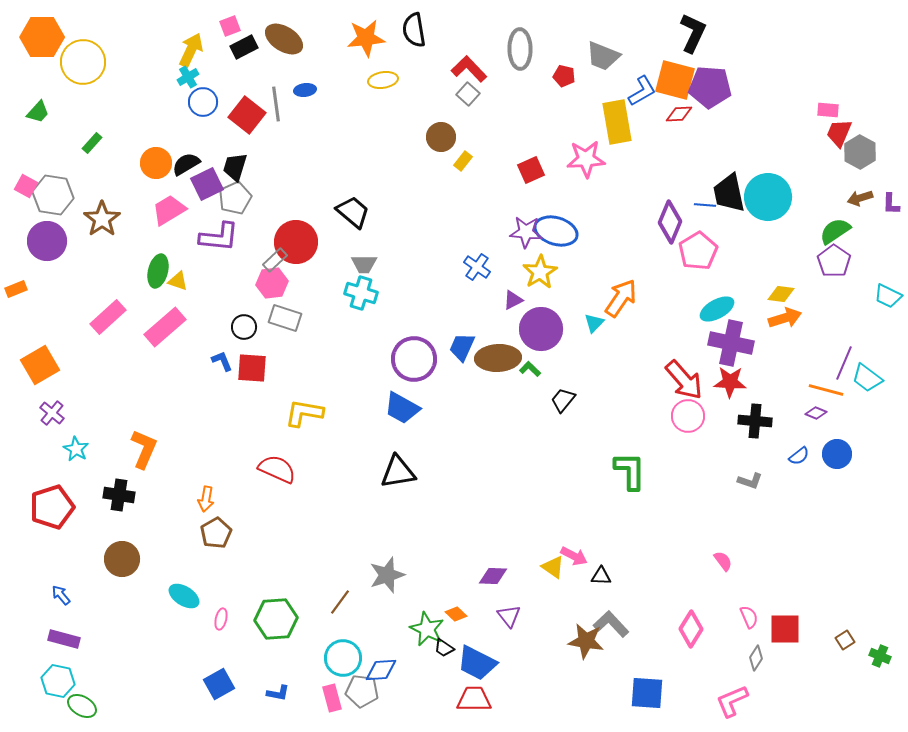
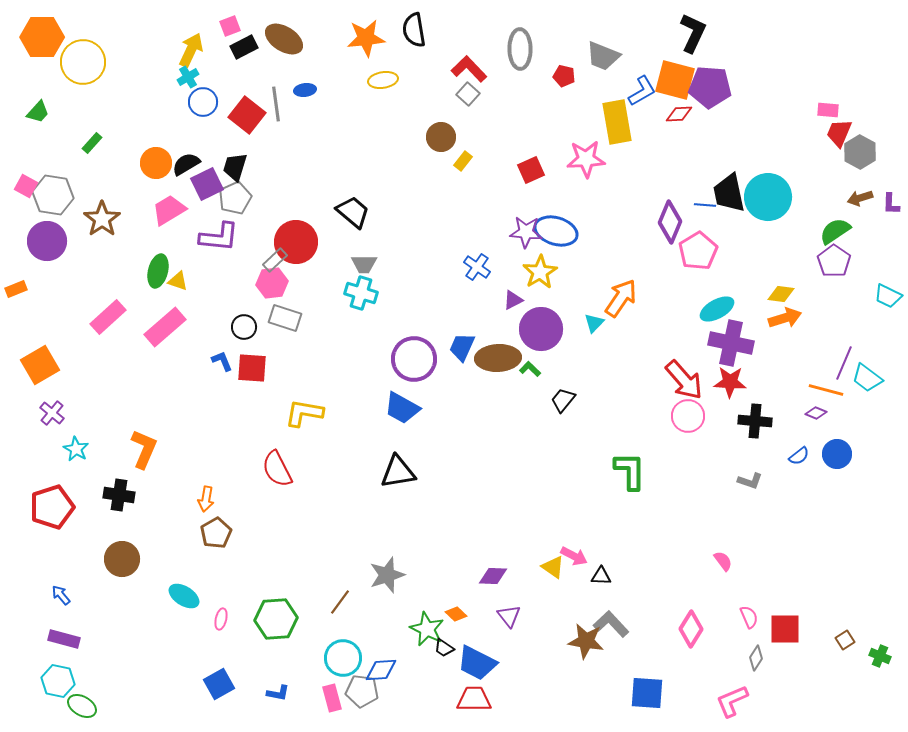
red semicircle at (277, 469): rotated 141 degrees counterclockwise
